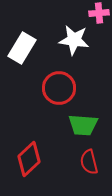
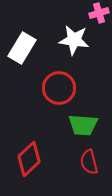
pink cross: rotated 12 degrees counterclockwise
